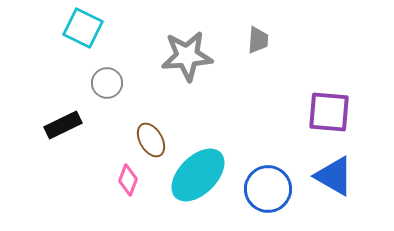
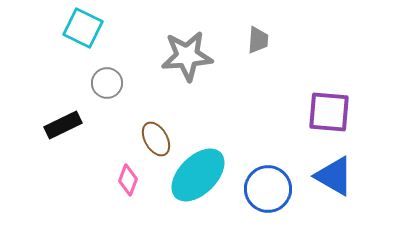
brown ellipse: moved 5 px right, 1 px up
